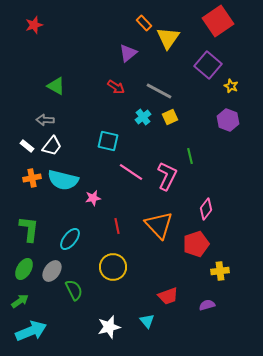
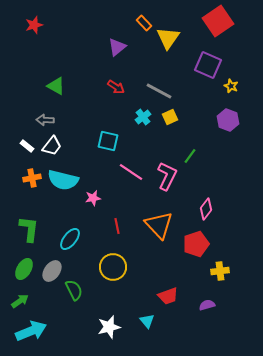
purple triangle: moved 11 px left, 6 px up
purple square: rotated 16 degrees counterclockwise
green line: rotated 49 degrees clockwise
